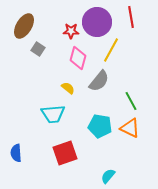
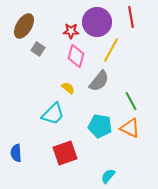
pink diamond: moved 2 px left, 2 px up
cyan trapezoid: rotated 40 degrees counterclockwise
